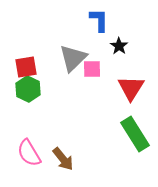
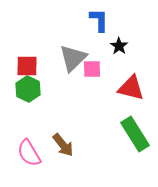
red square: moved 1 px right, 1 px up; rotated 10 degrees clockwise
red triangle: rotated 48 degrees counterclockwise
brown arrow: moved 14 px up
